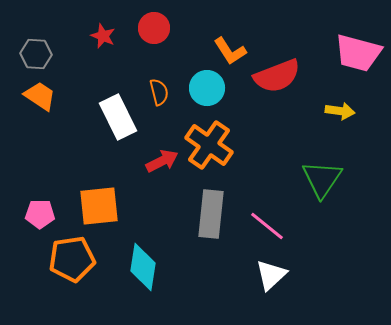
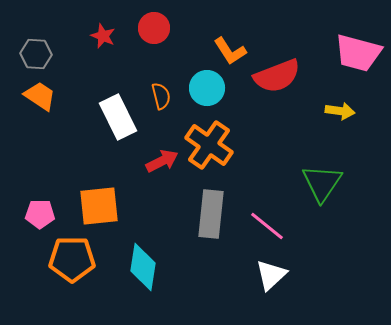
orange semicircle: moved 2 px right, 4 px down
green triangle: moved 4 px down
orange pentagon: rotated 9 degrees clockwise
